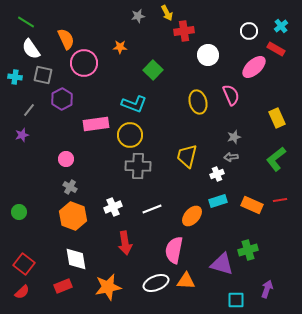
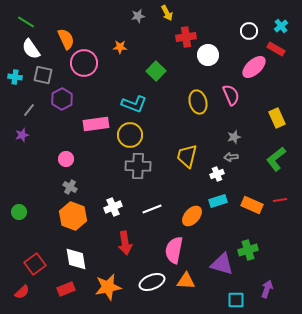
red cross at (184, 31): moved 2 px right, 6 px down
green square at (153, 70): moved 3 px right, 1 px down
red square at (24, 264): moved 11 px right; rotated 15 degrees clockwise
white ellipse at (156, 283): moved 4 px left, 1 px up
red rectangle at (63, 286): moved 3 px right, 3 px down
